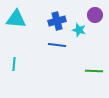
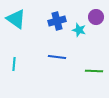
purple circle: moved 1 px right, 2 px down
cyan triangle: rotated 30 degrees clockwise
blue line: moved 12 px down
